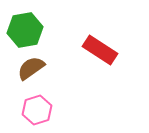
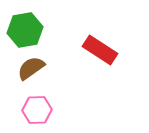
pink hexagon: rotated 16 degrees clockwise
